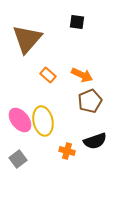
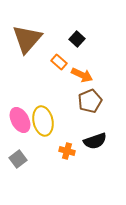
black square: moved 17 px down; rotated 35 degrees clockwise
orange rectangle: moved 11 px right, 13 px up
pink ellipse: rotated 10 degrees clockwise
